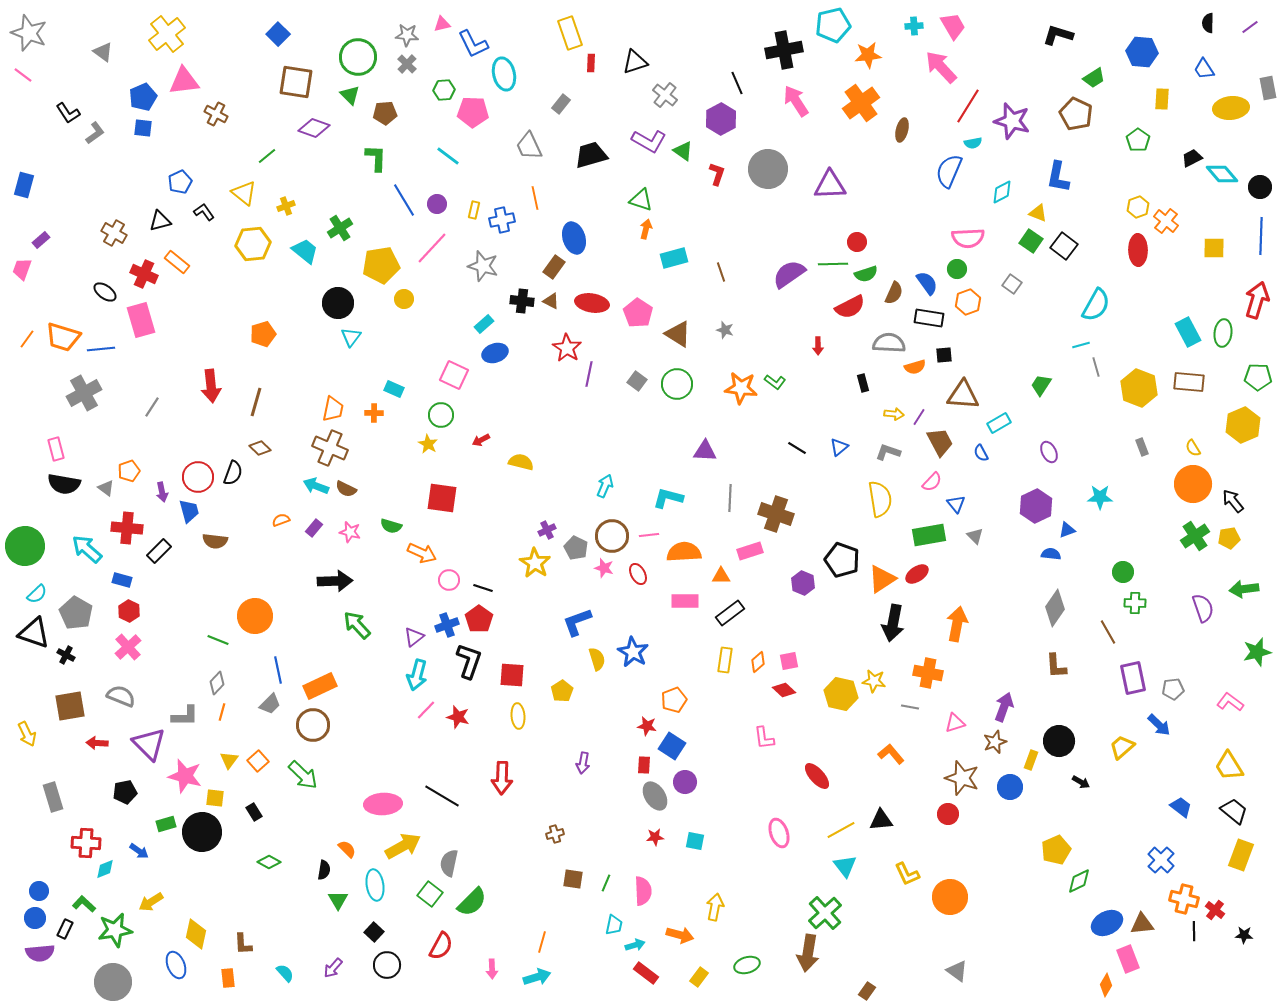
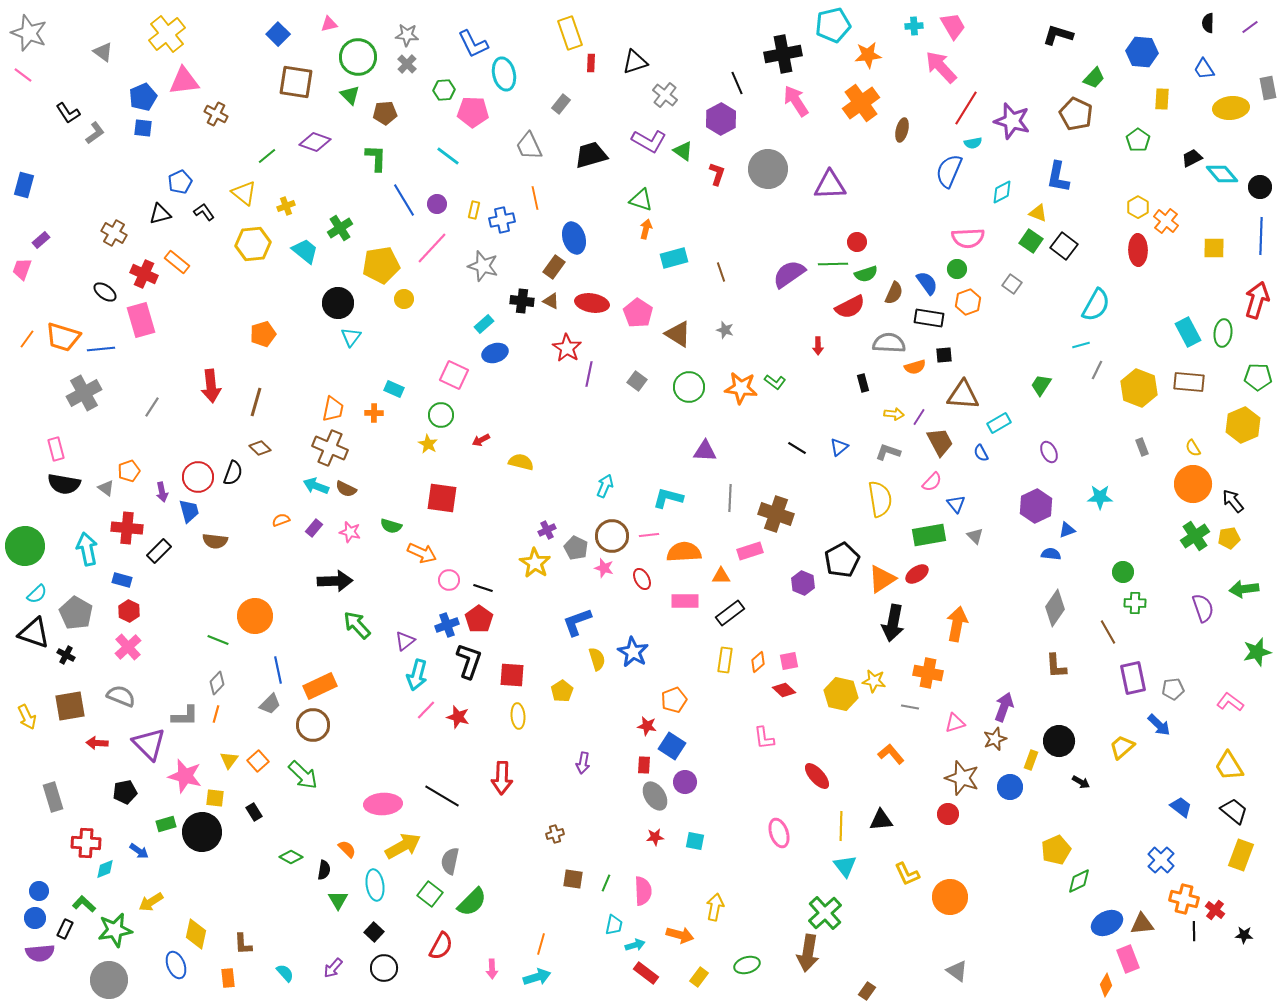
pink triangle at (442, 24): moved 113 px left
black cross at (784, 50): moved 1 px left, 4 px down
green trapezoid at (1094, 78): rotated 15 degrees counterclockwise
red line at (968, 106): moved 2 px left, 2 px down
purple diamond at (314, 128): moved 1 px right, 14 px down
yellow hexagon at (1138, 207): rotated 10 degrees counterclockwise
black triangle at (160, 221): moved 7 px up
gray line at (1096, 367): moved 1 px right, 3 px down; rotated 42 degrees clockwise
green circle at (677, 384): moved 12 px right, 3 px down
cyan arrow at (87, 549): rotated 36 degrees clockwise
black pentagon at (842, 560): rotated 24 degrees clockwise
red ellipse at (638, 574): moved 4 px right, 5 px down
purple triangle at (414, 637): moved 9 px left, 4 px down
orange line at (222, 712): moved 6 px left, 2 px down
yellow arrow at (27, 734): moved 17 px up
brown star at (995, 742): moved 3 px up
yellow line at (841, 830): moved 4 px up; rotated 60 degrees counterclockwise
green diamond at (269, 862): moved 22 px right, 5 px up
gray semicircle at (449, 863): moved 1 px right, 2 px up
orange line at (542, 942): moved 1 px left, 2 px down
black circle at (387, 965): moved 3 px left, 3 px down
gray circle at (113, 982): moved 4 px left, 2 px up
